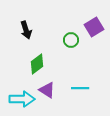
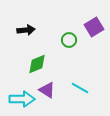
black arrow: rotated 78 degrees counterclockwise
green circle: moved 2 px left
green diamond: rotated 15 degrees clockwise
cyan line: rotated 30 degrees clockwise
